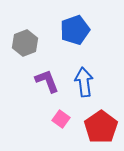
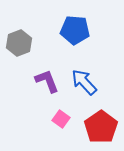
blue pentagon: rotated 24 degrees clockwise
gray hexagon: moved 6 px left
blue arrow: rotated 36 degrees counterclockwise
